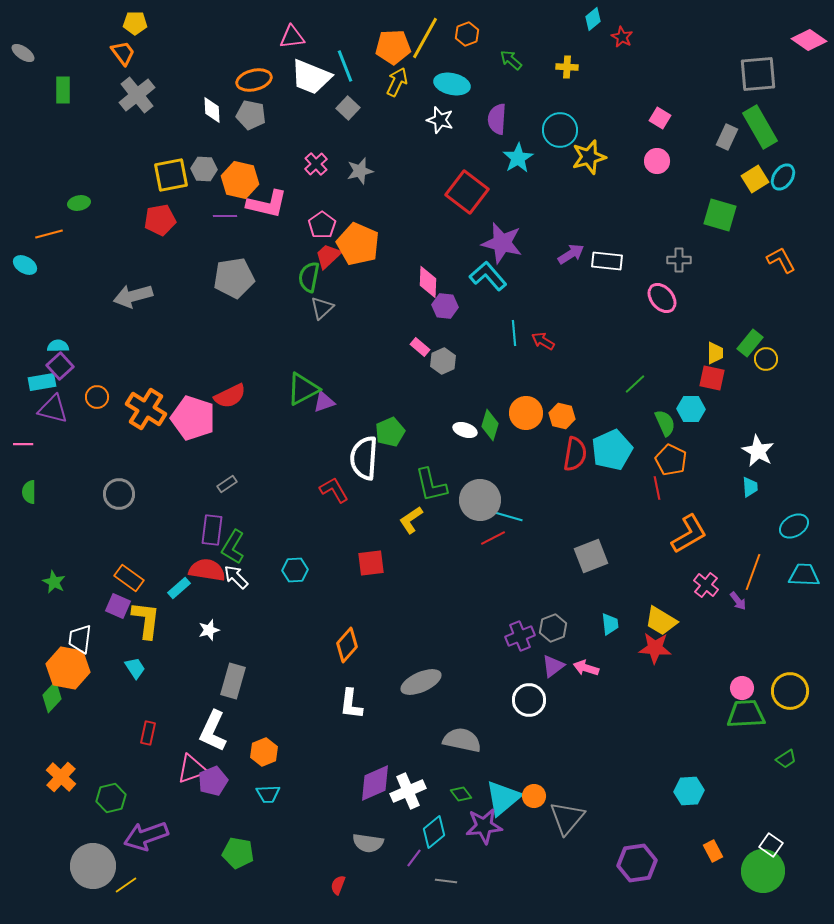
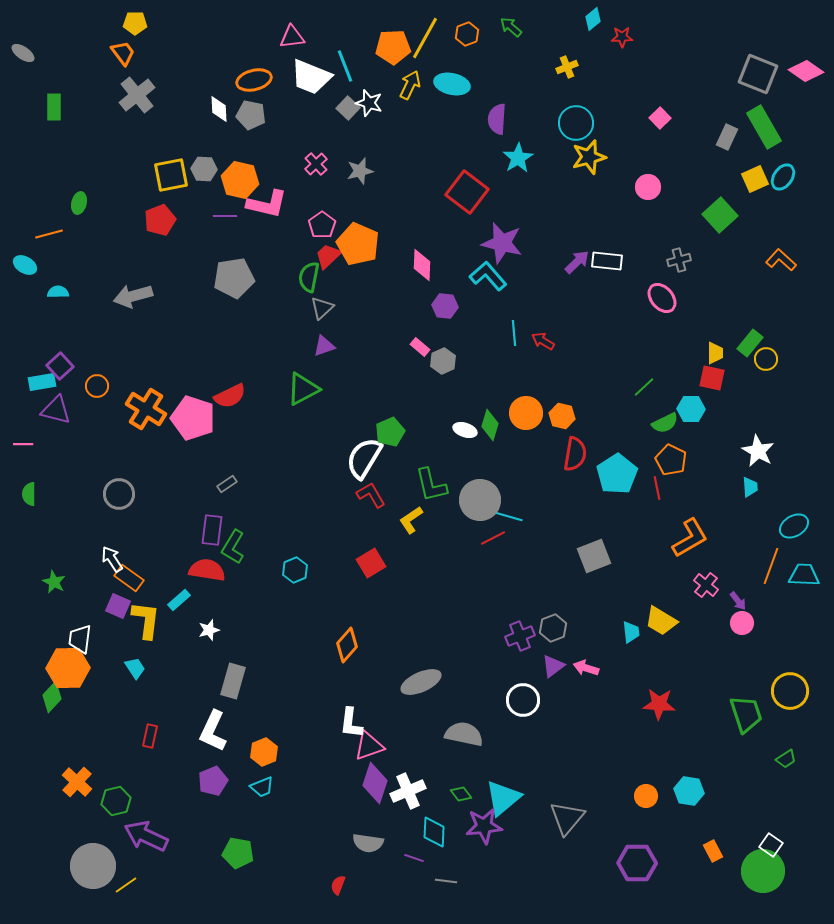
red star at (622, 37): rotated 30 degrees counterclockwise
pink diamond at (809, 40): moved 3 px left, 31 px down
green arrow at (511, 60): moved 33 px up
yellow cross at (567, 67): rotated 25 degrees counterclockwise
gray square at (758, 74): rotated 27 degrees clockwise
yellow arrow at (397, 82): moved 13 px right, 3 px down
green rectangle at (63, 90): moved 9 px left, 17 px down
white diamond at (212, 110): moved 7 px right, 1 px up
pink square at (660, 118): rotated 15 degrees clockwise
white star at (440, 120): moved 71 px left, 17 px up
green rectangle at (760, 127): moved 4 px right
cyan circle at (560, 130): moved 16 px right, 7 px up
pink circle at (657, 161): moved 9 px left, 26 px down
yellow square at (755, 179): rotated 8 degrees clockwise
green ellipse at (79, 203): rotated 65 degrees counterclockwise
green square at (720, 215): rotated 32 degrees clockwise
red pentagon at (160, 220): rotated 12 degrees counterclockwise
purple arrow at (571, 254): moved 6 px right, 8 px down; rotated 12 degrees counterclockwise
gray cross at (679, 260): rotated 15 degrees counterclockwise
orange L-shape at (781, 260): rotated 20 degrees counterclockwise
pink diamond at (428, 282): moved 6 px left, 17 px up
cyan semicircle at (58, 346): moved 54 px up
green line at (635, 384): moved 9 px right, 3 px down
orange circle at (97, 397): moved 11 px up
purple triangle at (324, 402): moved 56 px up
purple triangle at (53, 409): moved 3 px right, 1 px down
green semicircle at (665, 423): rotated 88 degrees clockwise
cyan pentagon at (612, 450): moved 5 px right, 24 px down; rotated 9 degrees counterclockwise
white semicircle at (364, 458): rotated 27 degrees clockwise
red L-shape at (334, 490): moved 37 px right, 5 px down
green semicircle at (29, 492): moved 2 px down
orange L-shape at (689, 534): moved 1 px right, 4 px down
gray square at (591, 556): moved 3 px right
red square at (371, 563): rotated 24 degrees counterclockwise
cyan hexagon at (295, 570): rotated 20 degrees counterclockwise
orange line at (753, 572): moved 18 px right, 6 px up
white arrow at (236, 577): moved 124 px left, 18 px up; rotated 12 degrees clockwise
cyan rectangle at (179, 588): moved 12 px down
cyan trapezoid at (610, 624): moved 21 px right, 8 px down
red star at (655, 648): moved 4 px right, 56 px down
orange hexagon at (68, 668): rotated 12 degrees counterclockwise
pink circle at (742, 688): moved 65 px up
white circle at (529, 700): moved 6 px left
white L-shape at (351, 704): moved 19 px down
green trapezoid at (746, 714): rotated 75 degrees clockwise
red rectangle at (148, 733): moved 2 px right, 3 px down
gray semicircle at (462, 740): moved 2 px right, 6 px up
pink triangle at (192, 769): moved 177 px right, 23 px up
orange cross at (61, 777): moved 16 px right, 5 px down
purple diamond at (375, 783): rotated 48 degrees counterclockwise
cyan hexagon at (689, 791): rotated 12 degrees clockwise
cyan trapezoid at (268, 794): moved 6 px left, 7 px up; rotated 20 degrees counterclockwise
orange circle at (534, 796): moved 112 px right
green hexagon at (111, 798): moved 5 px right, 3 px down
cyan diamond at (434, 832): rotated 48 degrees counterclockwise
purple arrow at (146, 836): rotated 45 degrees clockwise
purple line at (414, 858): rotated 72 degrees clockwise
purple hexagon at (637, 863): rotated 9 degrees clockwise
